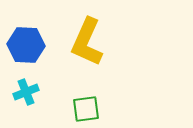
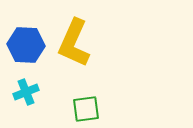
yellow L-shape: moved 13 px left, 1 px down
